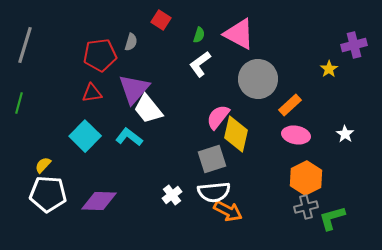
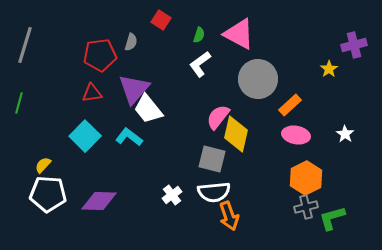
gray square: rotated 32 degrees clockwise
orange arrow: moved 1 px right, 5 px down; rotated 44 degrees clockwise
